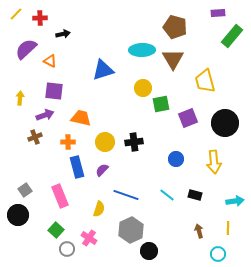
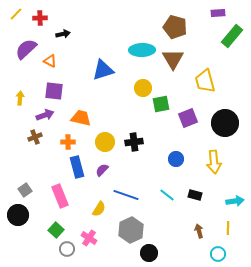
yellow semicircle at (99, 209): rotated 14 degrees clockwise
black circle at (149, 251): moved 2 px down
